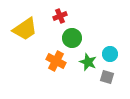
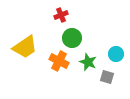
red cross: moved 1 px right, 1 px up
yellow trapezoid: moved 18 px down
cyan circle: moved 6 px right
orange cross: moved 3 px right
